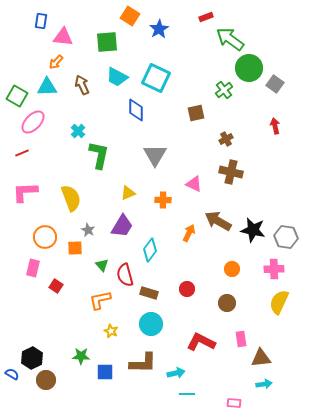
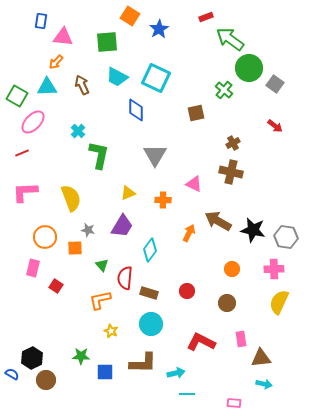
green cross at (224, 90): rotated 12 degrees counterclockwise
red arrow at (275, 126): rotated 140 degrees clockwise
brown cross at (226, 139): moved 7 px right, 4 px down
gray star at (88, 230): rotated 16 degrees counterclockwise
red semicircle at (125, 275): moved 3 px down; rotated 20 degrees clockwise
red circle at (187, 289): moved 2 px down
cyan arrow at (264, 384): rotated 21 degrees clockwise
